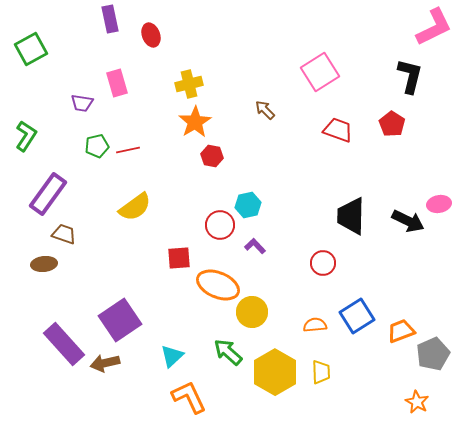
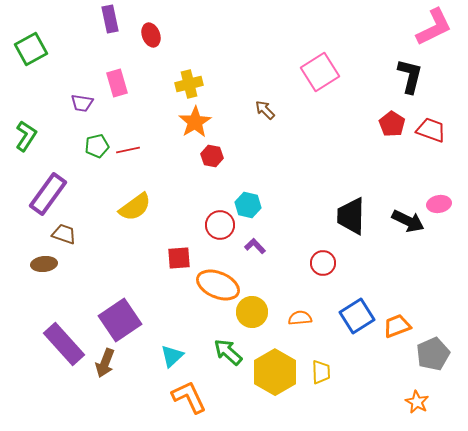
red trapezoid at (338, 130): moved 93 px right
cyan hexagon at (248, 205): rotated 25 degrees clockwise
orange semicircle at (315, 325): moved 15 px left, 7 px up
orange trapezoid at (401, 331): moved 4 px left, 5 px up
brown arrow at (105, 363): rotated 56 degrees counterclockwise
